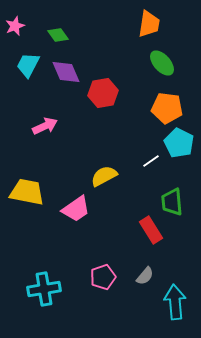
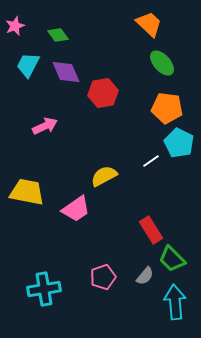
orange trapezoid: rotated 56 degrees counterclockwise
green trapezoid: moved 57 px down; rotated 40 degrees counterclockwise
